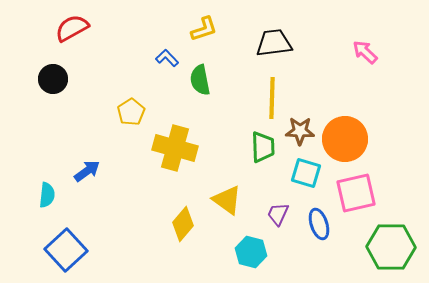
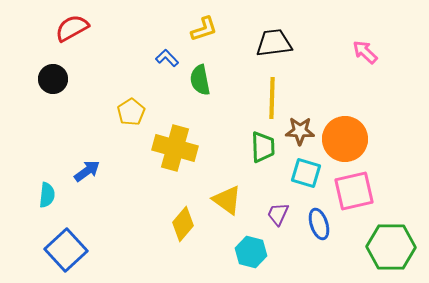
pink square: moved 2 px left, 2 px up
